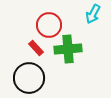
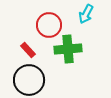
cyan arrow: moved 7 px left
red rectangle: moved 8 px left, 2 px down
black circle: moved 2 px down
